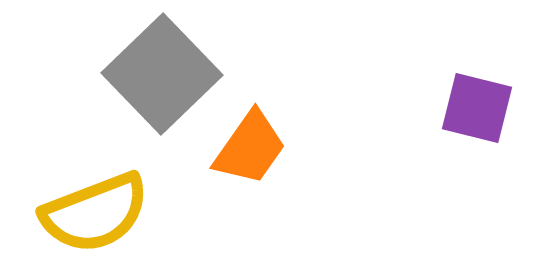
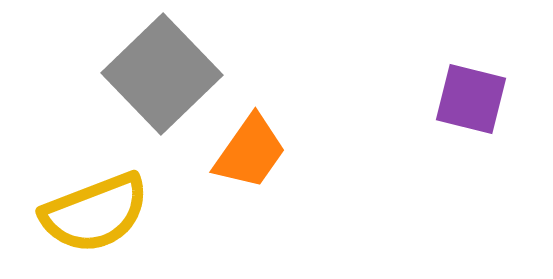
purple square: moved 6 px left, 9 px up
orange trapezoid: moved 4 px down
